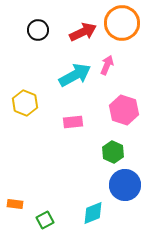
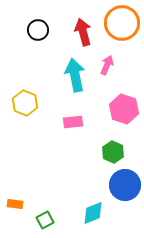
red arrow: rotated 80 degrees counterclockwise
cyan arrow: rotated 72 degrees counterclockwise
pink hexagon: moved 1 px up
